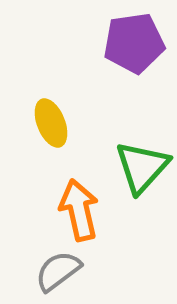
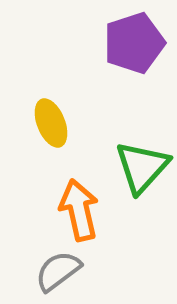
purple pentagon: rotated 10 degrees counterclockwise
